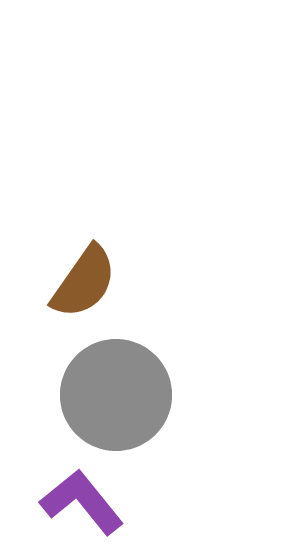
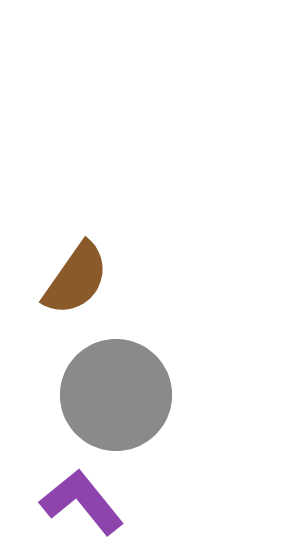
brown semicircle: moved 8 px left, 3 px up
